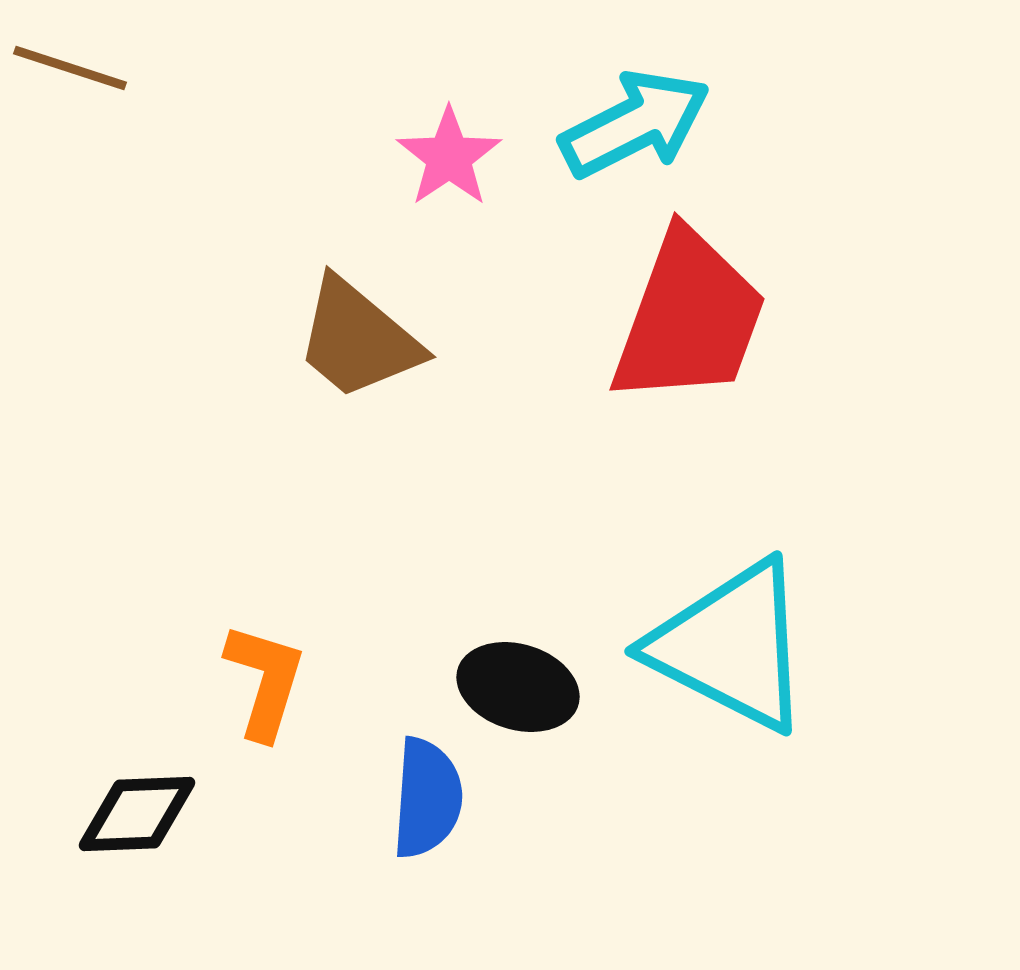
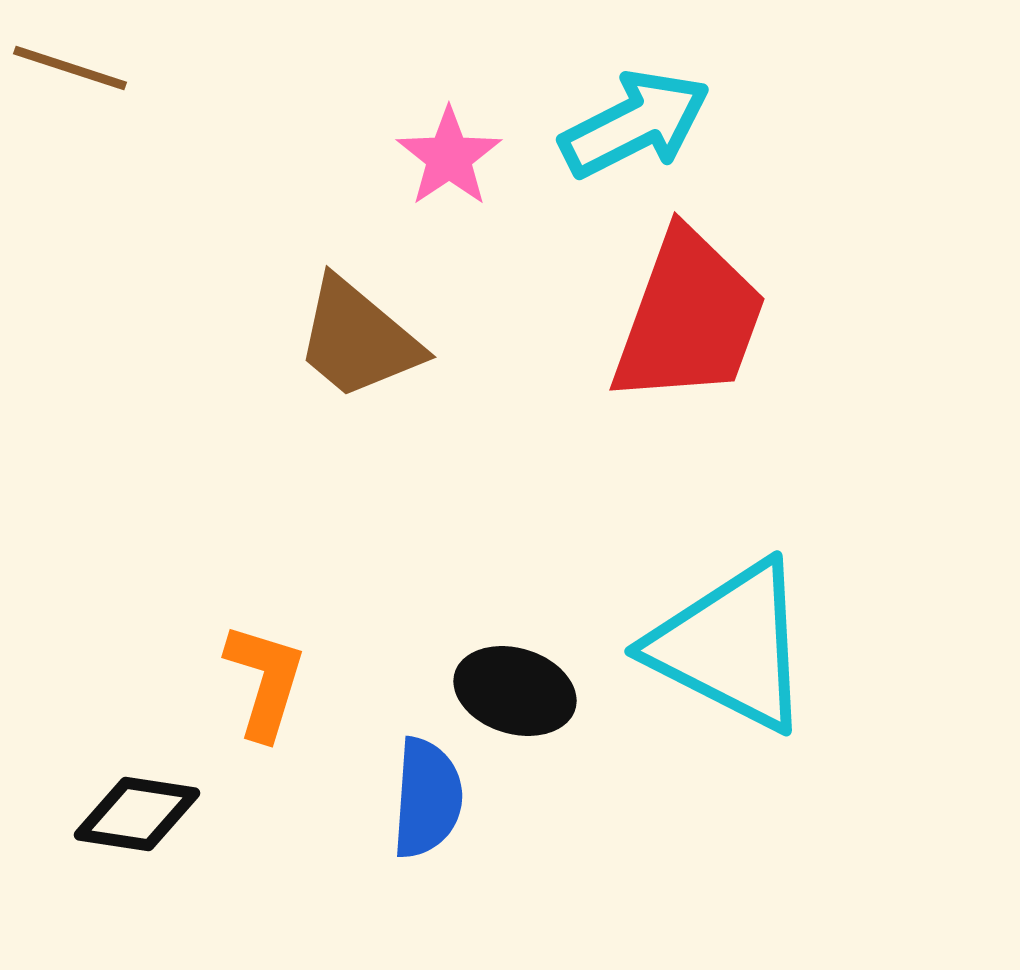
black ellipse: moved 3 px left, 4 px down
black diamond: rotated 11 degrees clockwise
